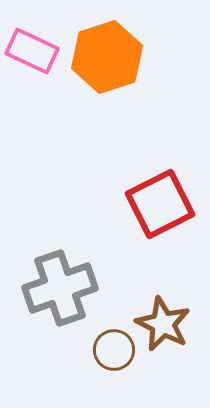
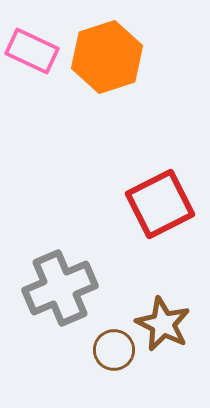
gray cross: rotated 4 degrees counterclockwise
